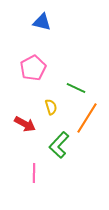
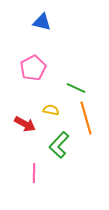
yellow semicircle: moved 3 px down; rotated 63 degrees counterclockwise
orange line: moved 1 px left; rotated 48 degrees counterclockwise
